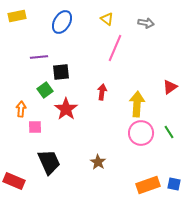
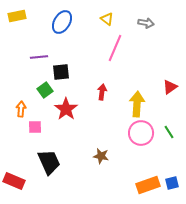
brown star: moved 3 px right, 6 px up; rotated 21 degrees counterclockwise
blue square: moved 2 px left, 1 px up; rotated 24 degrees counterclockwise
